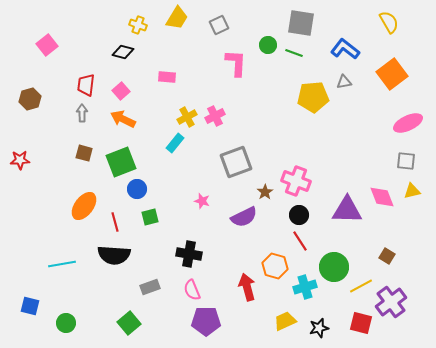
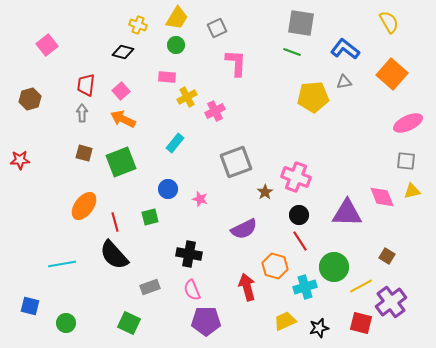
gray square at (219, 25): moved 2 px left, 3 px down
green circle at (268, 45): moved 92 px left
green line at (294, 53): moved 2 px left, 1 px up
orange square at (392, 74): rotated 12 degrees counterclockwise
pink cross at (215, 116): moved 5 px up
yellow cross at (187, 117): moved 20 px up
pink cross at (296, 181): moved 4 px up
blue circle at (137, 189): moved 31 px right
pink star at (202, 201): moved 2 px left, 2 px up
purple triangle at (347, 210): moved 3 px down
purple semicircle at (244, 217): moved 12 px down
black semicircle at (114, 255): rotated 44 degrees clockwise
green square at (129, 323): rotated 25 degrees counterclockwise
